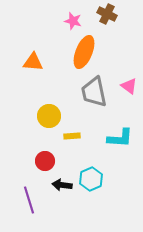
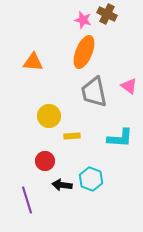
pink star: moved 10 px right, 1 px up
cyan hexagon: rotated 15 degrees counterclockwise
purple line: moved 2 px left
